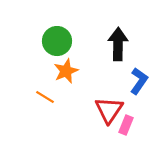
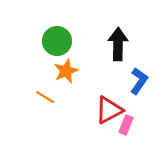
red triangle: rotated 28 degrees clockwise
